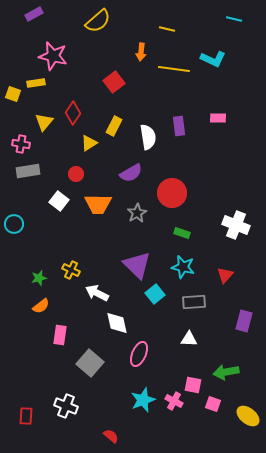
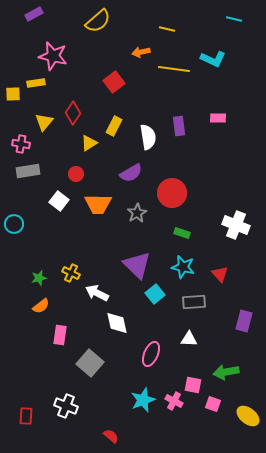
orange arrow at (141, 52): rotated 72 degrees clockwise
yellow square at (13, 94): rotated 21 degrees counterclockwise
yellow cross at (71, 270): moved 3 px down
red triangle at (225, 275): moved 5 px left, 1 px up; rotated 24 degrees counterclockwise
pink ellipse at (139, 354): moved 12 px right
